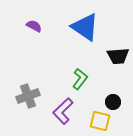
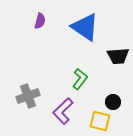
purple semicircle: moved 6 px right, 5 px up; rotated 77 degrees clockwise
